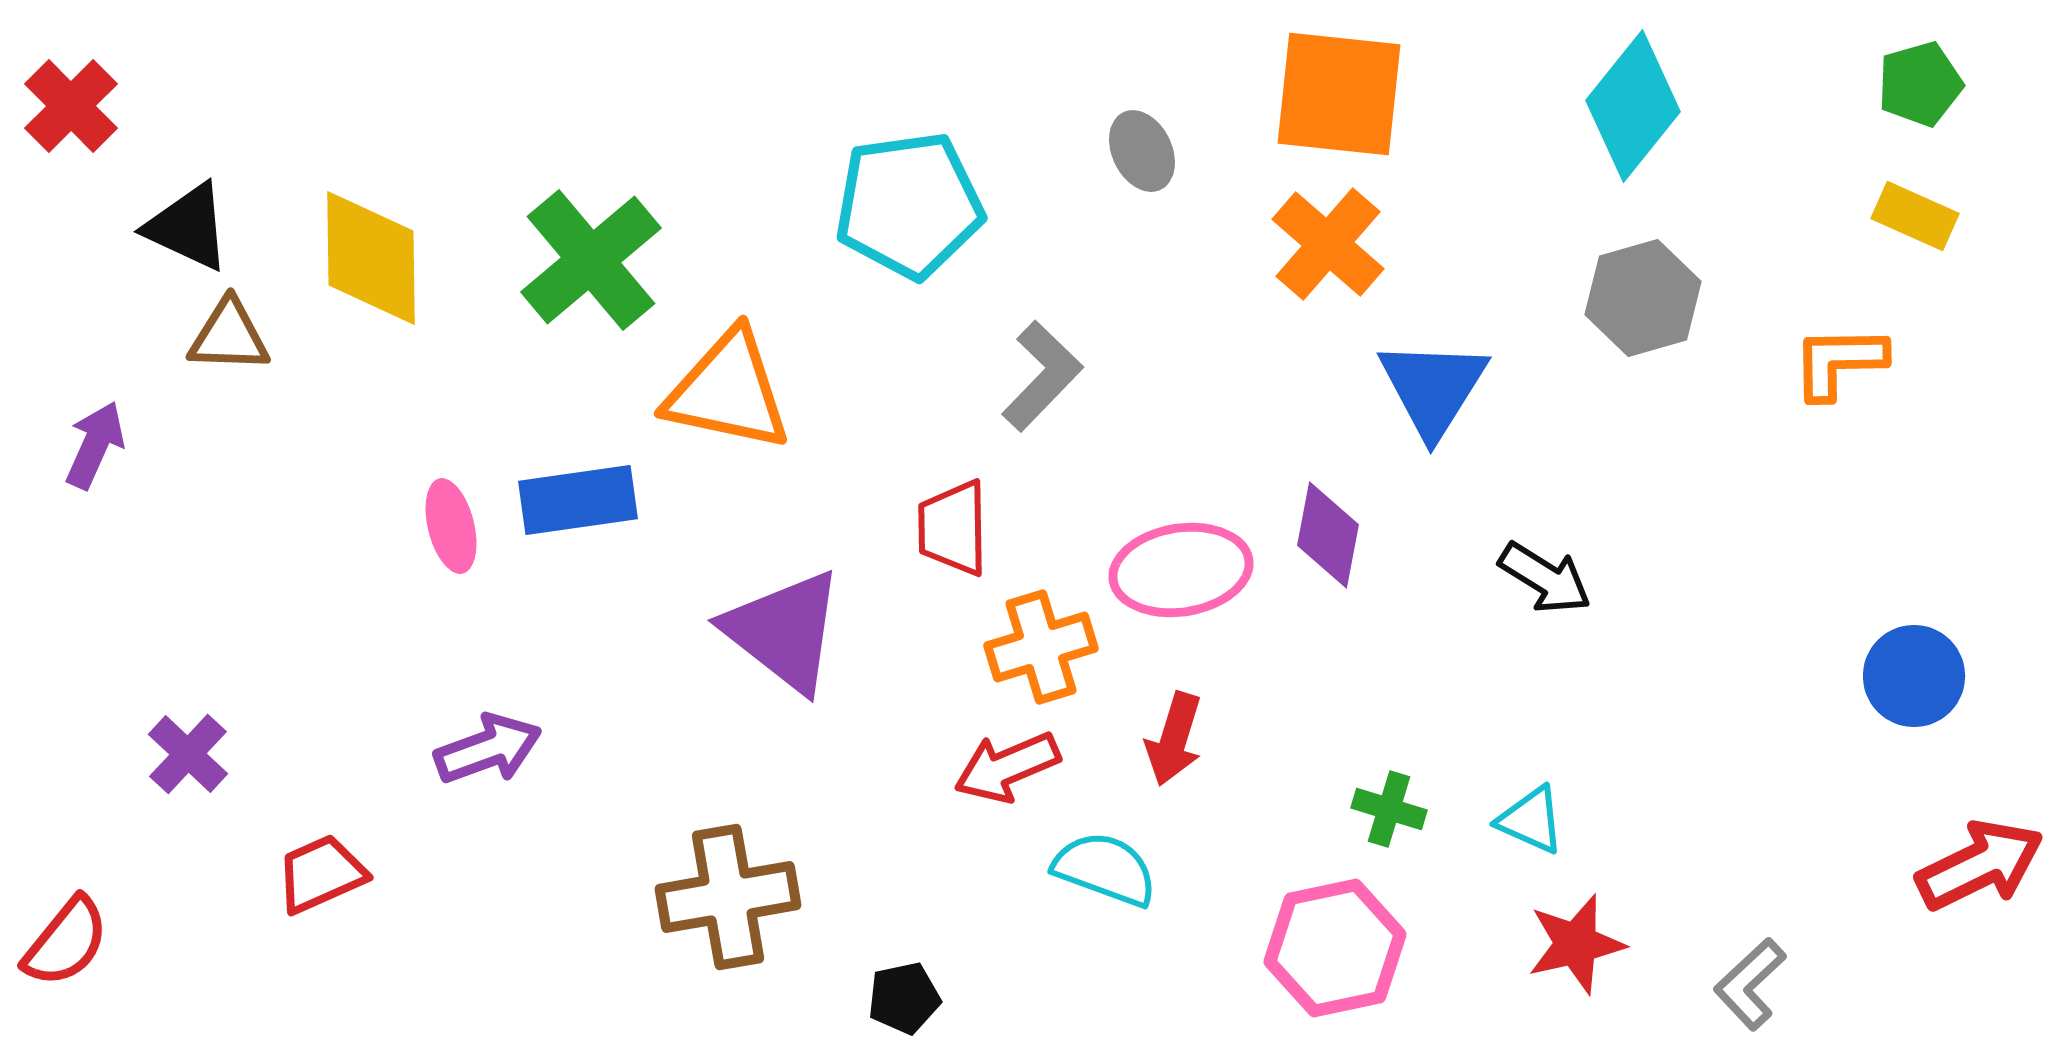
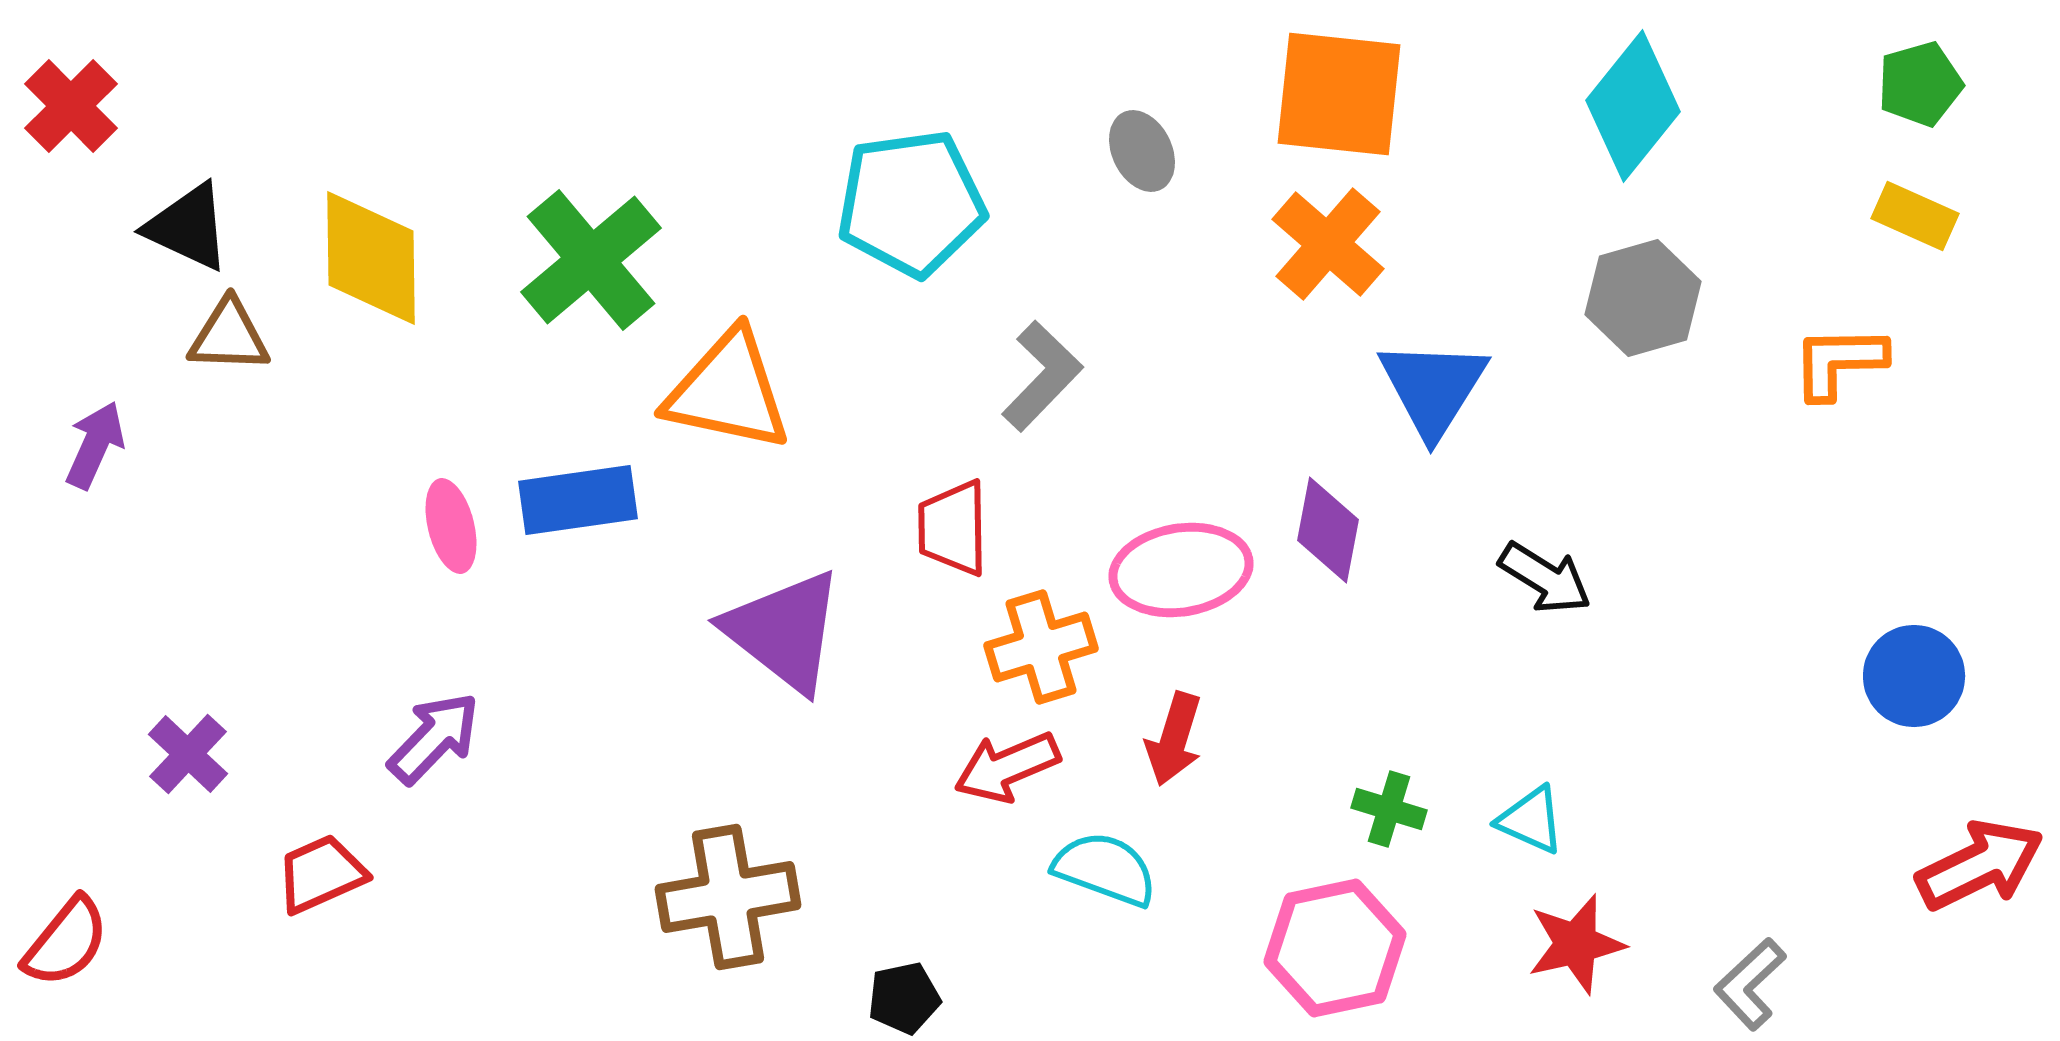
cyan pentagon at (909, 205): moved 2 px right, 2 px up
purple diamond at (1328, 535): moved 5 px up
purple arrow at (488, 749): moved 54 px left, 11 px up; rotated 26 degrees counterclockwise
